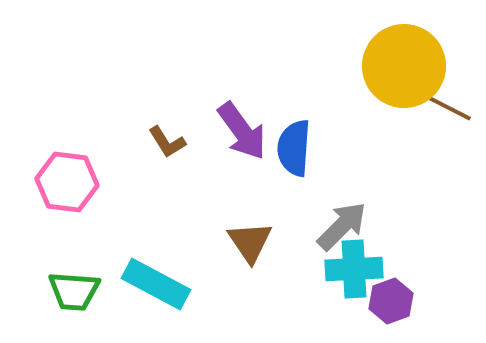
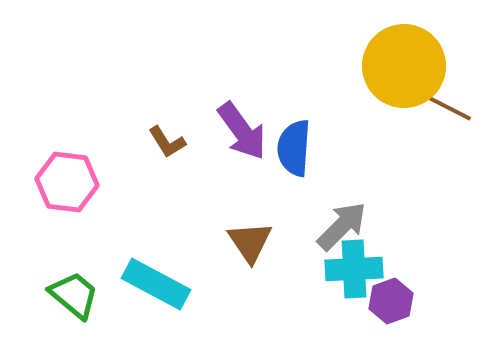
green trapezoid: moved 4 px down; rotated 144 degrees counterclockwise
